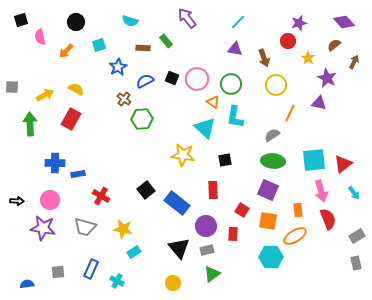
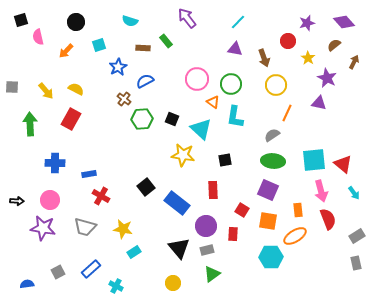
purple star at (299, 23): moved 8 px right
pink semicircle at (40, 37): moved 2 px left
black square at (172, 78): moved 41 px down
yellow arrow at (45, 95): moved 1 px right, 4 px up; rotated 78 degrees clockwise
orange line at (290, 113): moved 3 px left
cyan triangle at (205, 128): moved 4 px left, 1 px down
red triangle at (343, 164): rotated 42 degrees counterclockwise
blue rectangle at (78, 174): moved 11 px right
black square at (146, 190): moved 3 px up
blue rectangle at (91, 269): rotated 24 degrees clockwise
gray square at (58, 272): rotated 24 degrees counterclockwise
cyan cross at (117, 281): moved 1 px left, 5 px down
